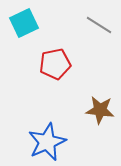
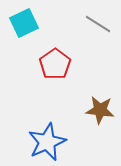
gray line: moved 1 px left, 1 px up
red pentagon: rotated 24 degrees counterclockwise
